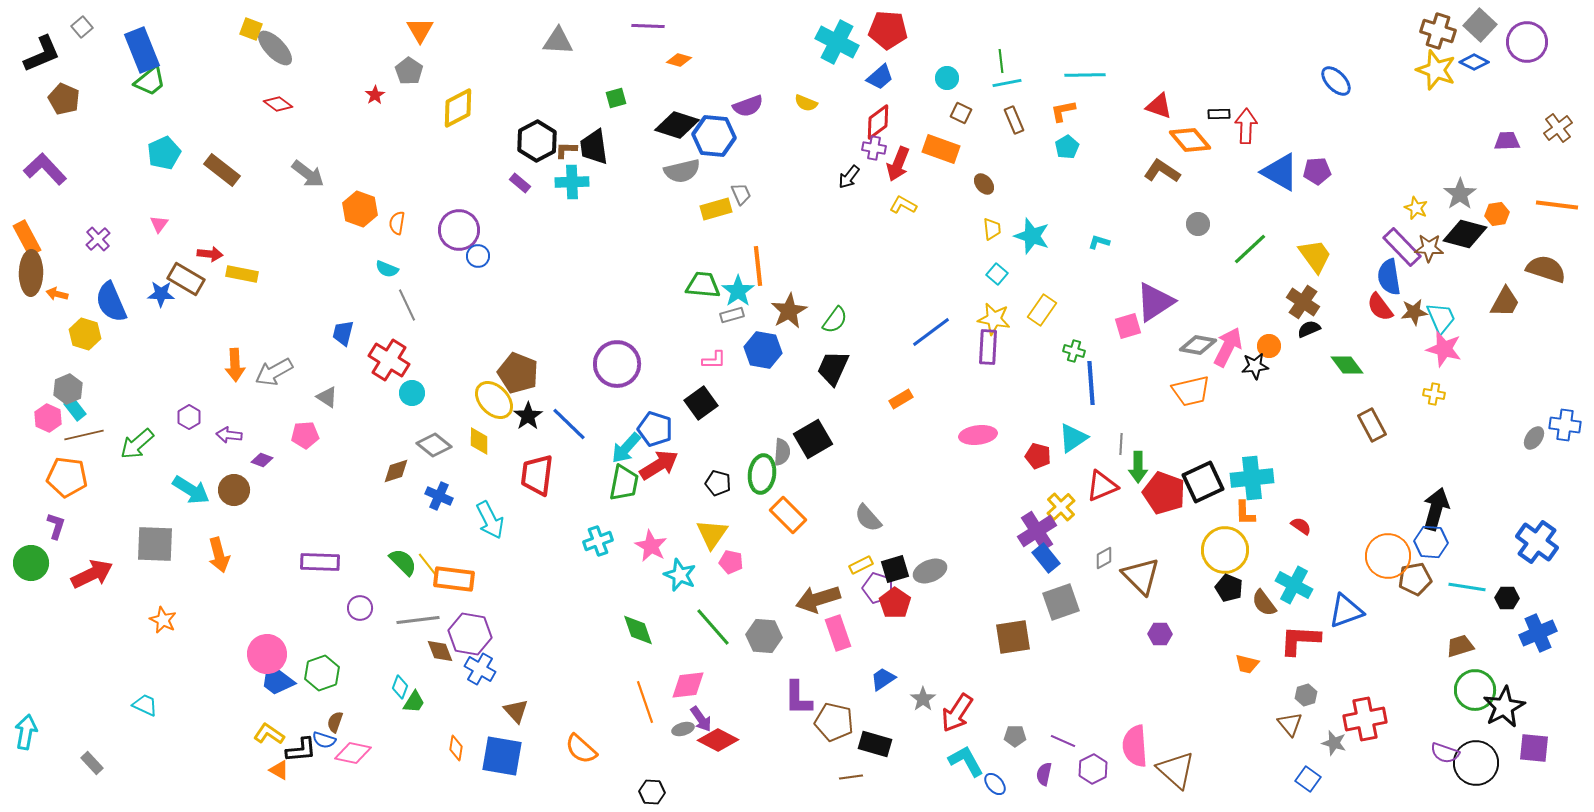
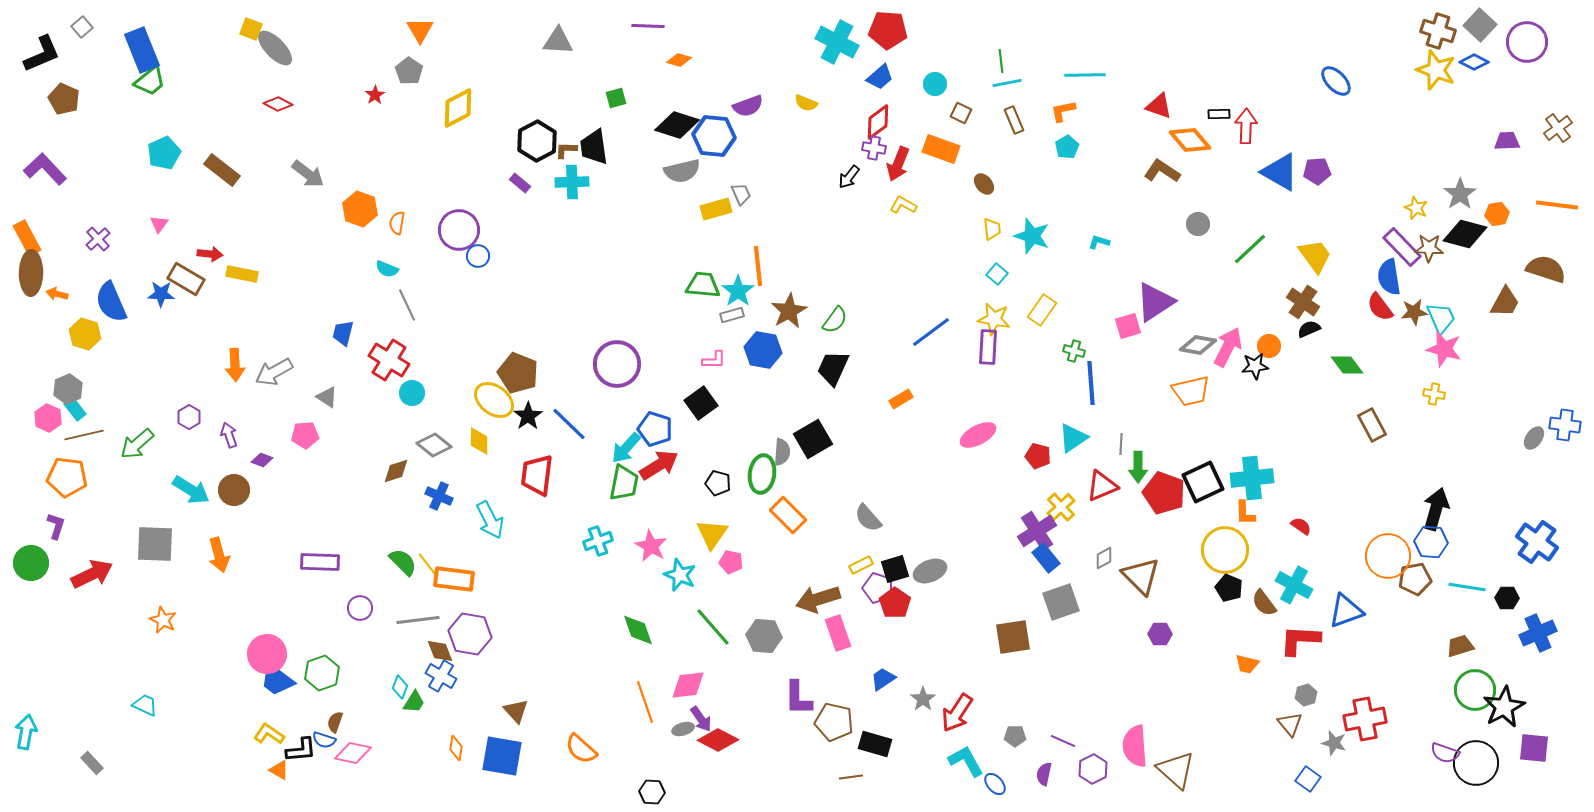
cyan circle at (947, 78): moved 12 px left, 6 px down
red diamond at (278, 104): rotated 8 degrees counterclockwise
yellow ellipse at (494, 400): rotated 9 degrees counterclockwise
purple arrow at (229, 435): rotated 65 degrees clockwise
pink ellipse at (978, 435): rotated 21 degrees counterclockwise
blue cross at (480, 669): moved 39 px left, 7 px down
